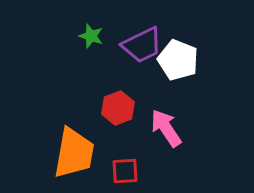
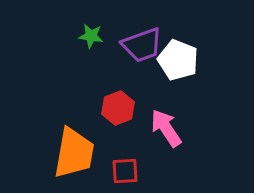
green star: rotated 10 degrees counterclockwise
purple trapezoid: rotated 6 degrees clockwise
